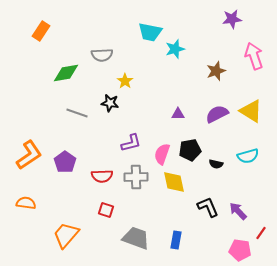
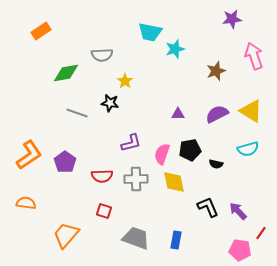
orange rectangle: rotated 24 degrees clockwise
cyan semicircle: moved 7 px up
gray cross: moved 2 px down
red square: moved 2 px left, 1 px down
